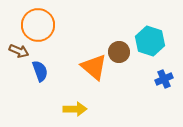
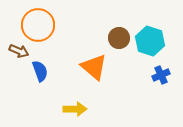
brown circle: moved 14 px up
blue cross: moved 3 px left, 4 px up
